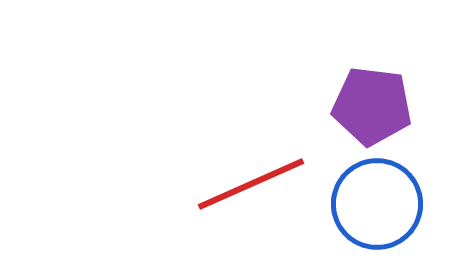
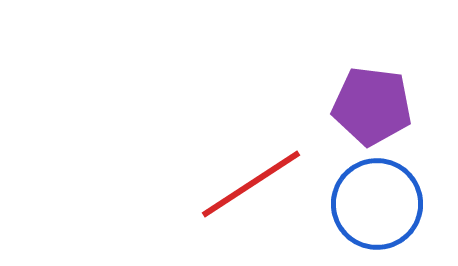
red line: rotated 9 degrees counterclockwise
